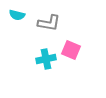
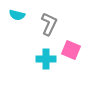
gray L-shape: moved 1 px down; rotated 75 degrees counterclockwise
cyan cross: rotated 12 degrees clockwise
